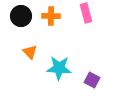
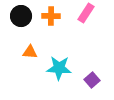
pink rectangle: rotated 48 degrees clockwise
orange triangle: rotated 42 degrees counterclockwise
purple square: rotated 21 degrees clockwise
